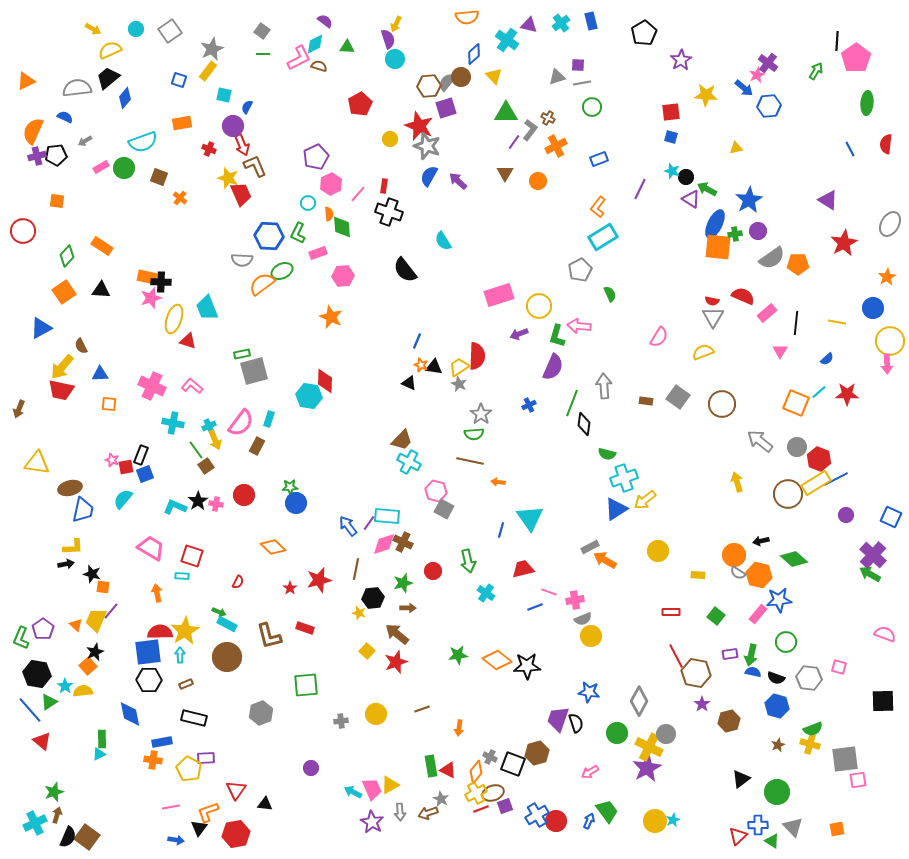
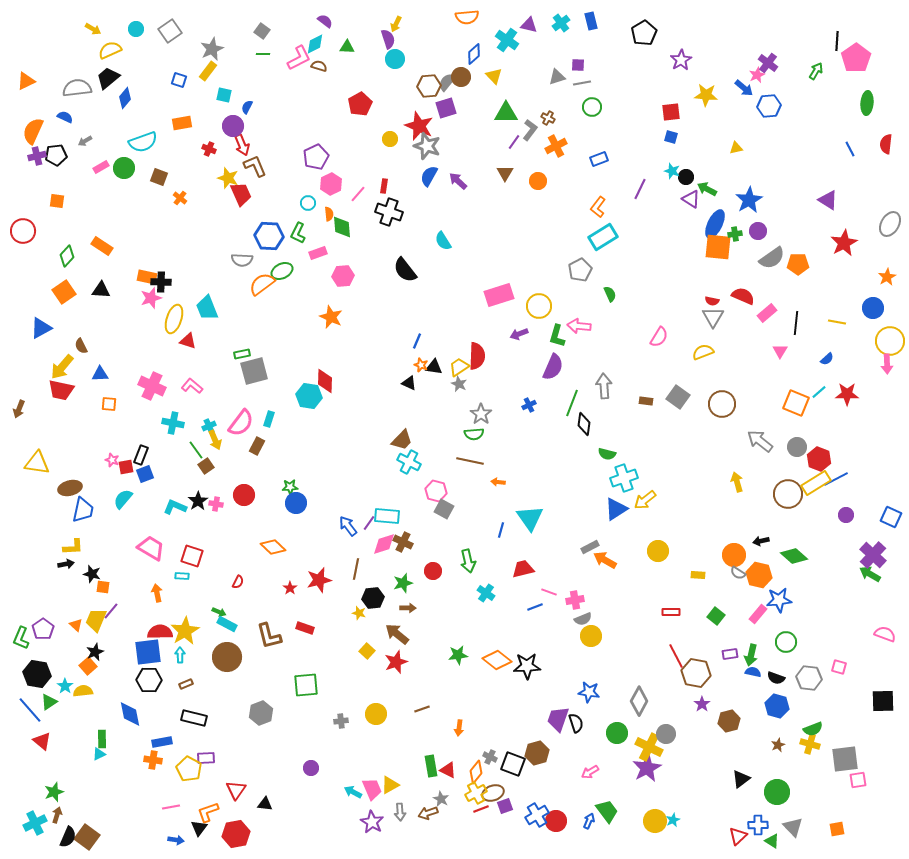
green diamond at (794, 559): moved 3 px up
